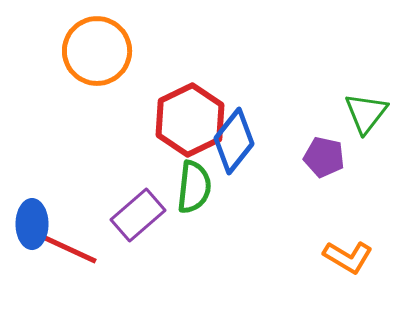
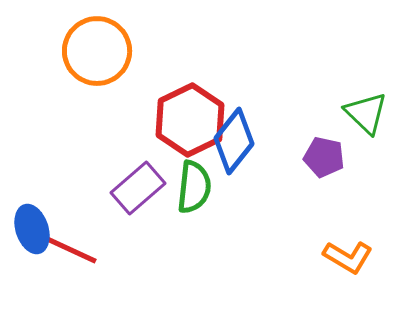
green triangle: rotated 24 degrees counterclockwise
purple rectangle: moved 27 px up
blue ellipse: moved 5 px down; rotated 18 degrees counterclockwise
